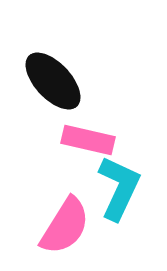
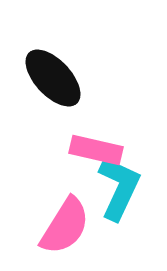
black ellipse: moved 3 px up
pink rectangle: moved 8 px right, 10 px down
